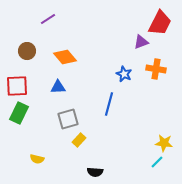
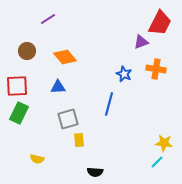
yellow rectangle: rotated 48 degrees counterclockwise
